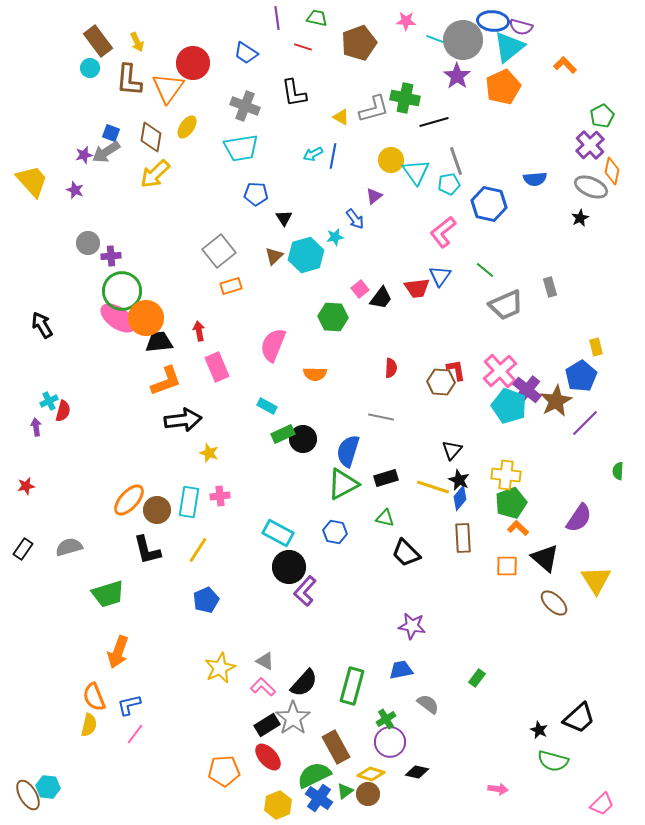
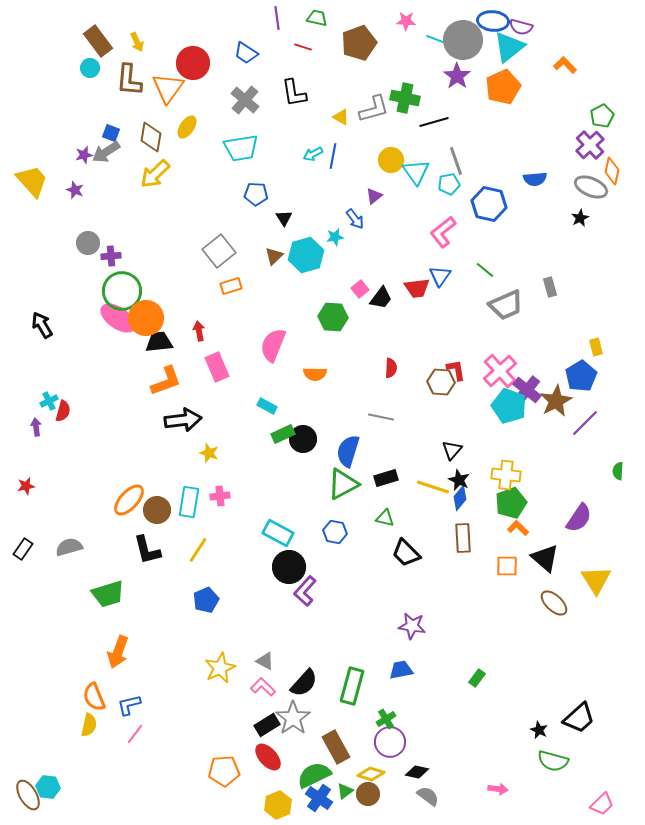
gray cross at (245, 106): moved 6 px up; rotated 20 degrees clockwise
gray semicircle at (428, 704): moved 92 px down
